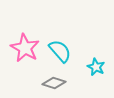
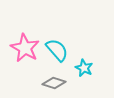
cyan semicircle: moved 3 px left, 1 px up
cyan star: moved 12 px left, 1 px down
